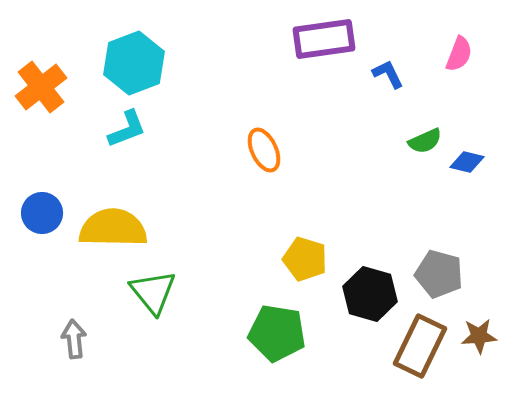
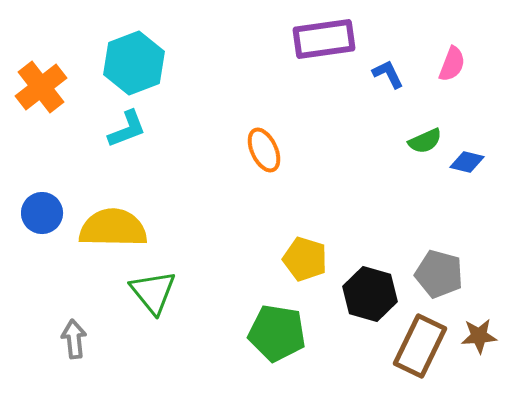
pink semicircle: moved 7 px left, 10 px down
